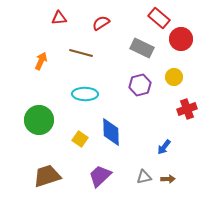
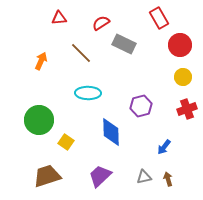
red rectangle: rotated 20 degrees clockwise
red circle: moved 1 px left, 6 px down
gray rectangle: moved 18 px left, 4 px up
brown line: rotated 30 degrees clockwise
yellow circle: moved 9 px right
purple hexagon: moved 1 px right, 21 px down
cyan ellipse: moved 3 px right, 1 px up
yellow square: moved 14 px left, 3 px down
brown arrow: rotated 104 degrees counterclockwise
